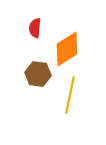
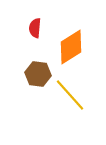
orange diamond: moved 4 px right, 2 px up
yellow line: rotated 54 degrees counterclockwise
